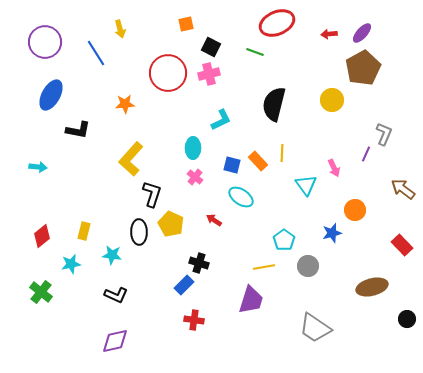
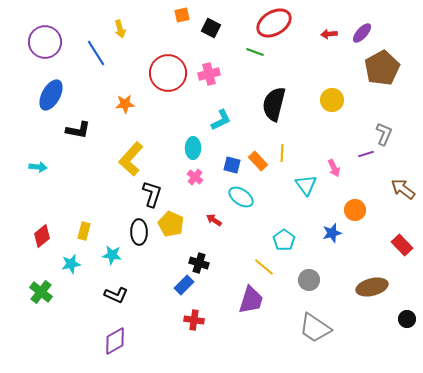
red ellipse at (277, 23): moved 3 px left; rotated 8 degrees counterclockwise
orange square at (186, 24): moved 4 px left, 9 px up
black square at (211, 47): moved 19 px up
brown pentagon at (363, 68): moved 19 px right
purple line at (366, 154): rotated 49 degrees clockwise
gray circle at (308, 266): moved 1 px right, 14 px down
yellow line at (264, 267): rotated 50 degrees clockwise
purple diamond at (115, 341): rotated 16 degrees counterclockwise
